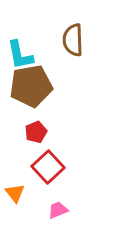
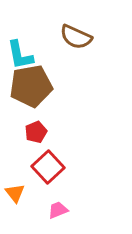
brown semicircle: moved 3 px right, 3 px up; rotated 64 degrees counterclockwise
